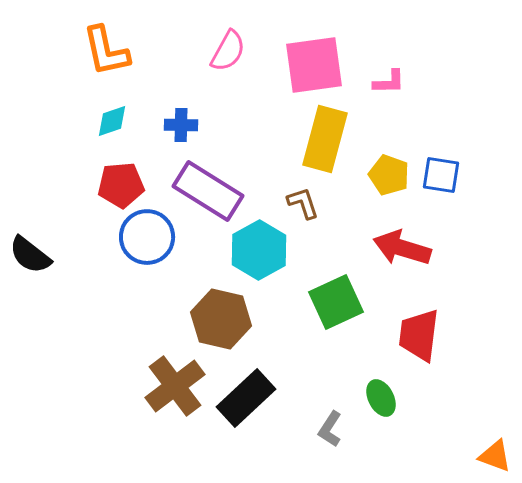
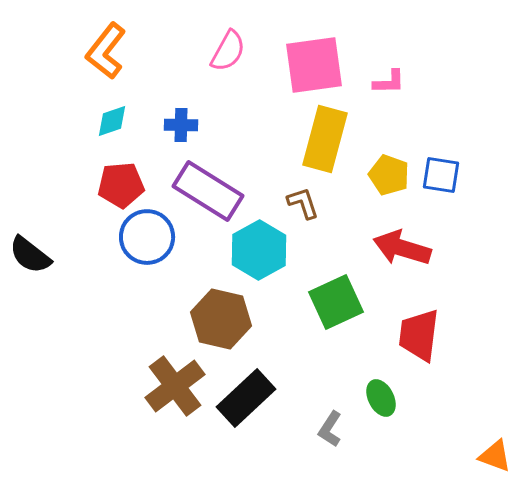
orange L-shape: rotated 50 degrees clockwise
